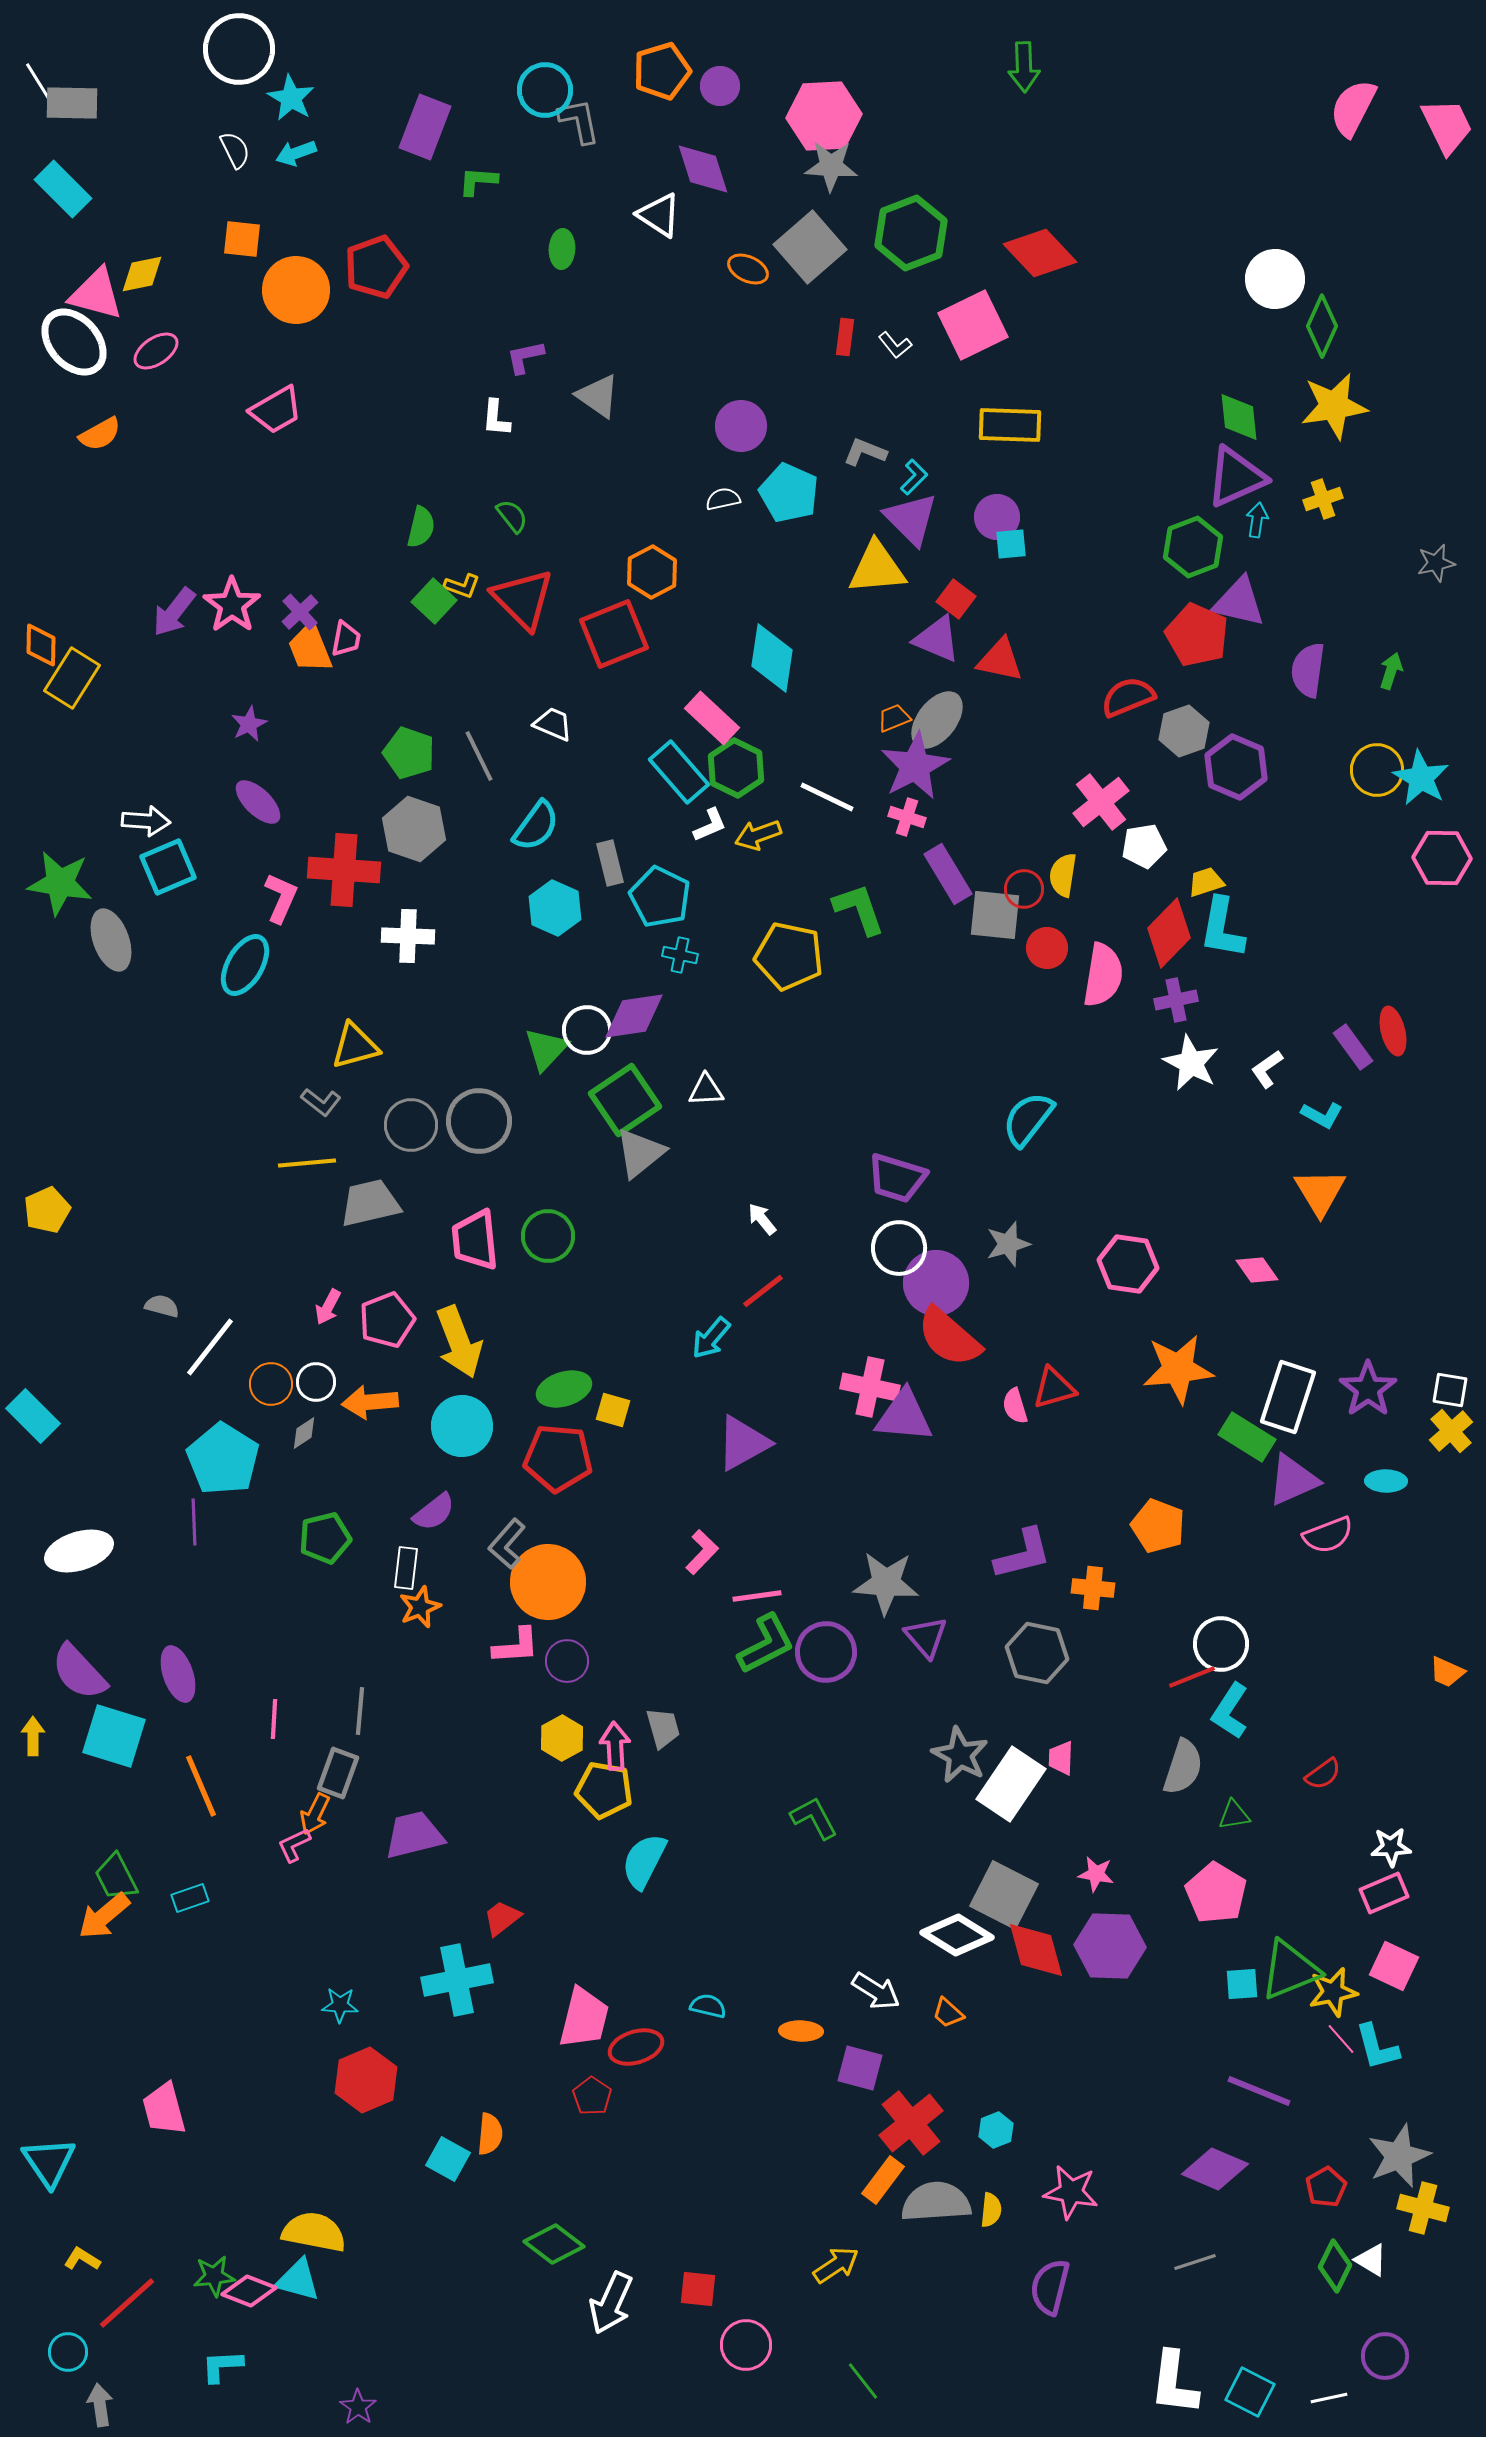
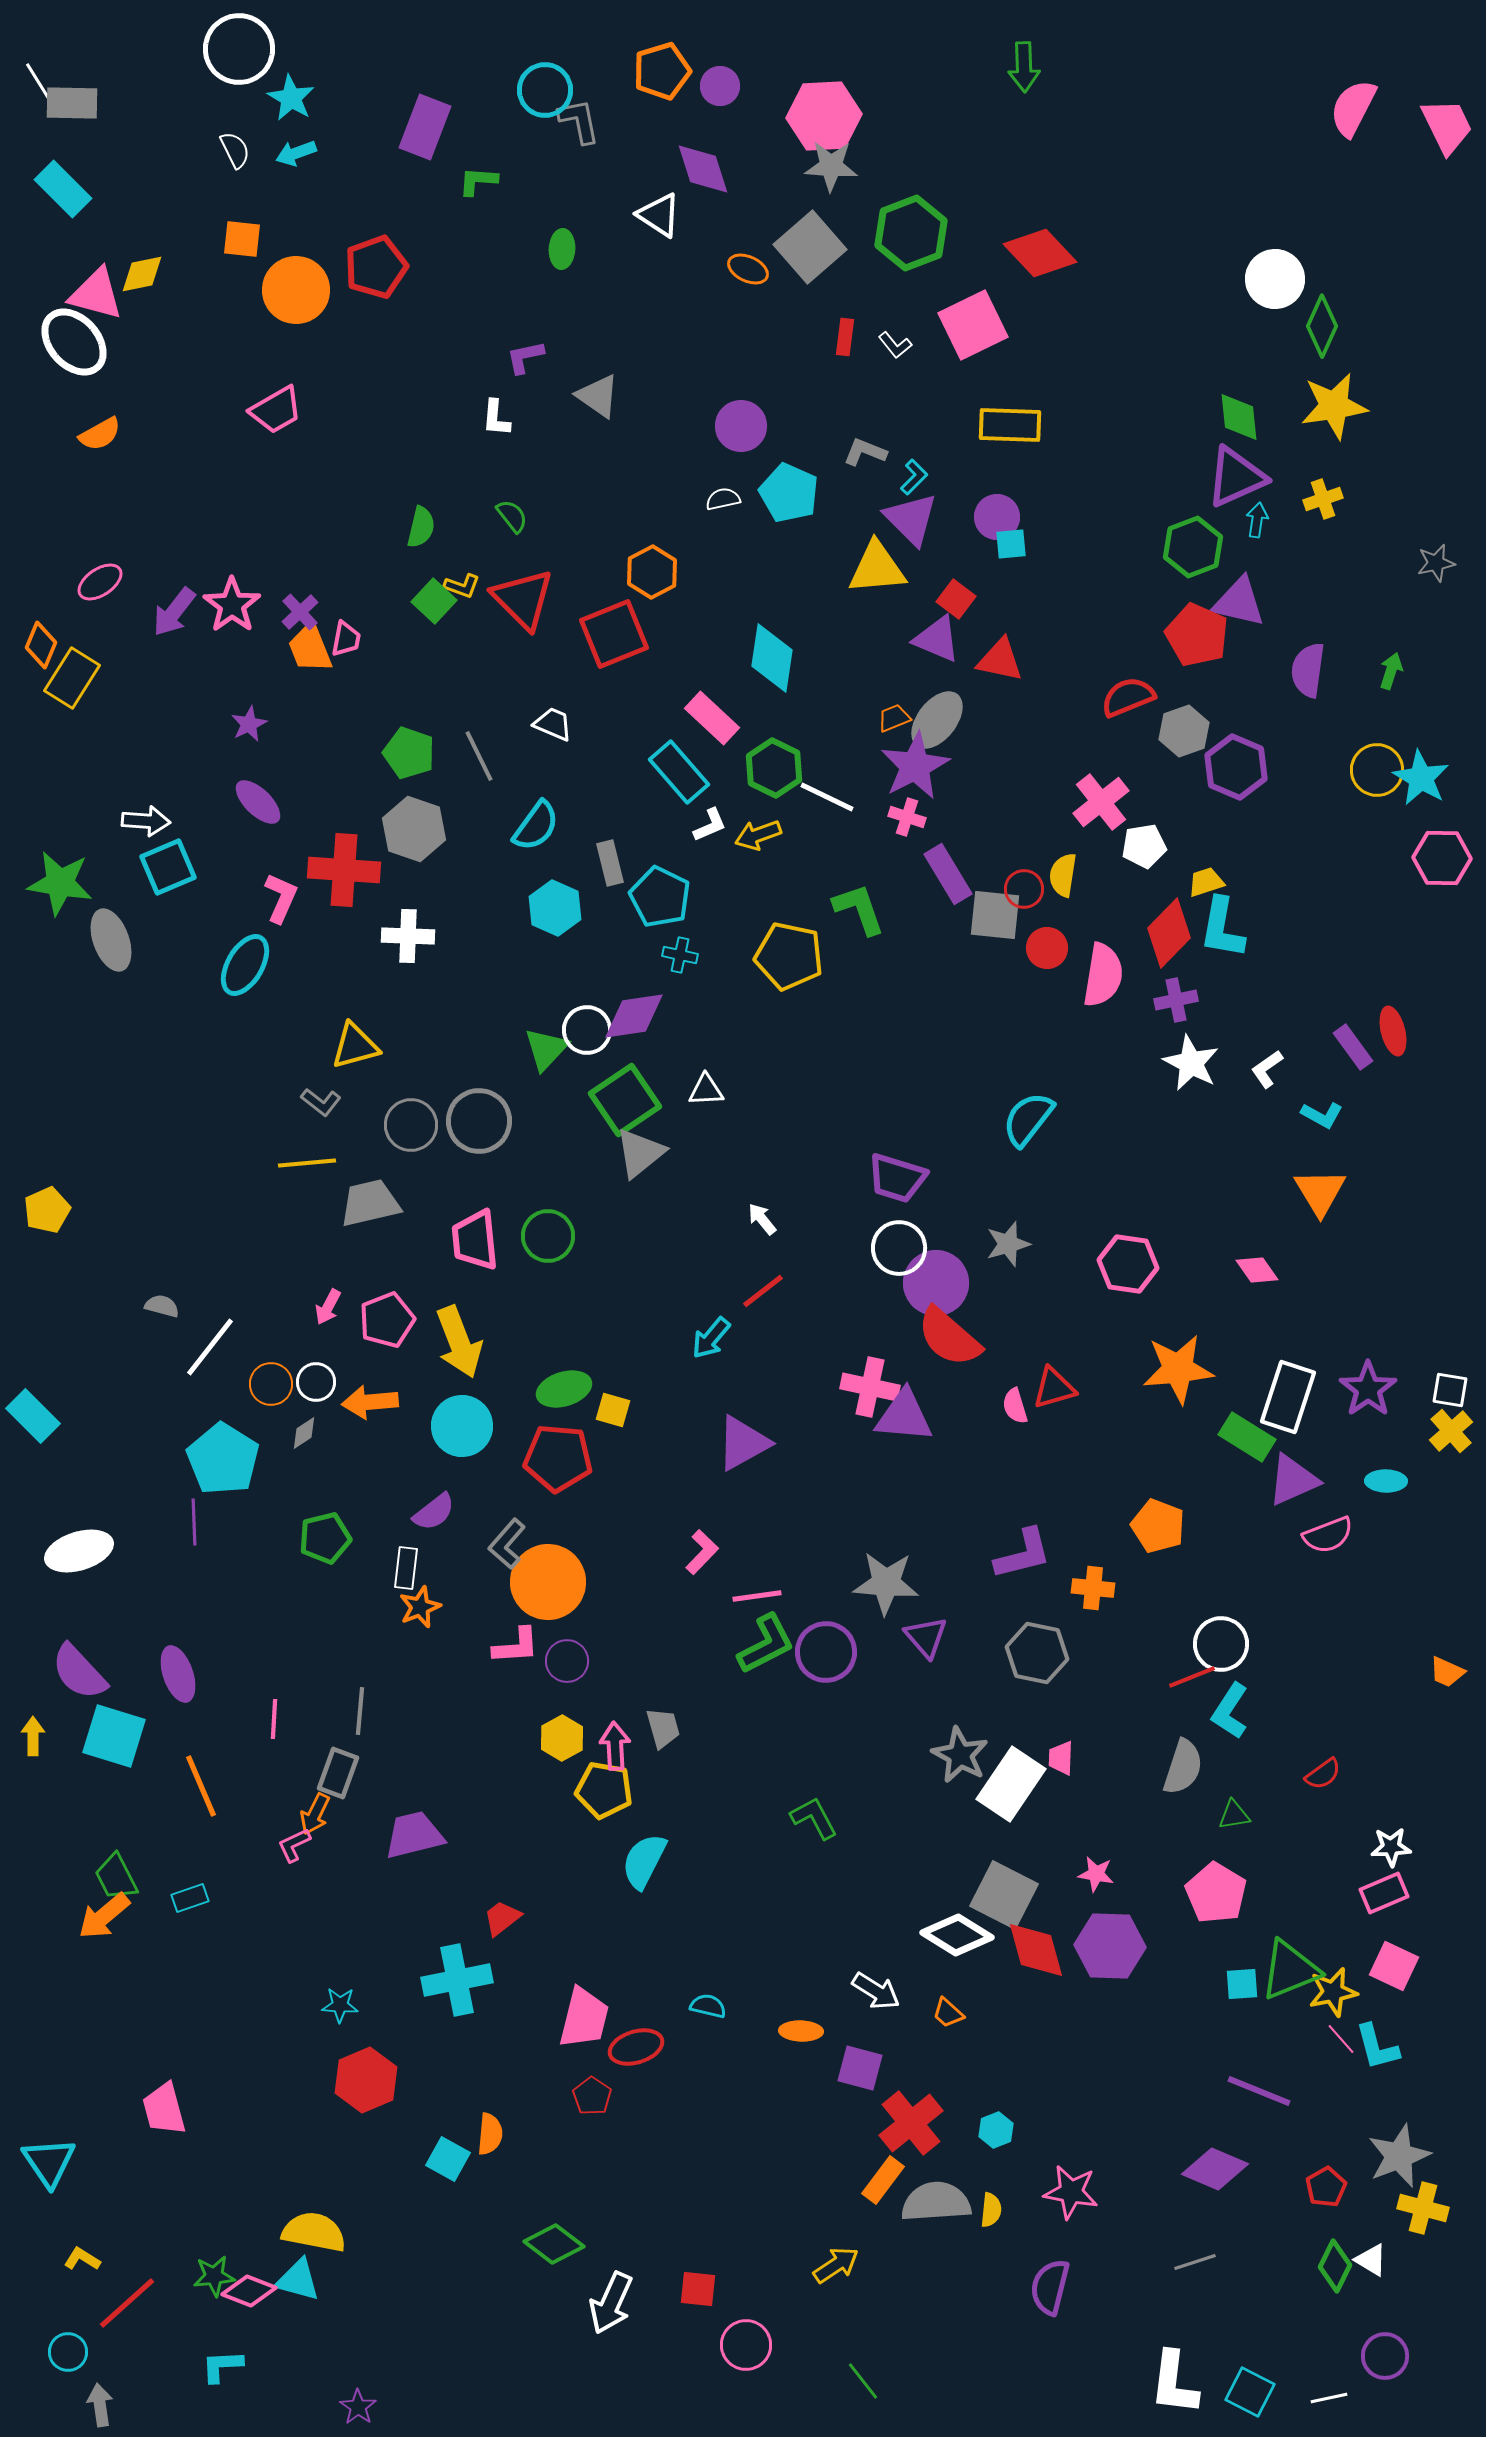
pink ellipse at (156, 351): moved 56 px left, 231 px down
orange diamond at (41, 645): rotated 21 degrees clockwise
green hexagon at (736, 768): moved 38 px right
